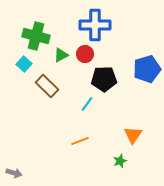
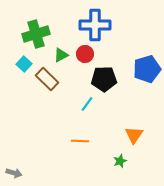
green cross: moved 2 px up; rotated 32 degrees counterclockwise
brown rectangle: moved 7 px up
orange triangle: moved 1 px right
orange line: rotated 24 degrees clockwise
